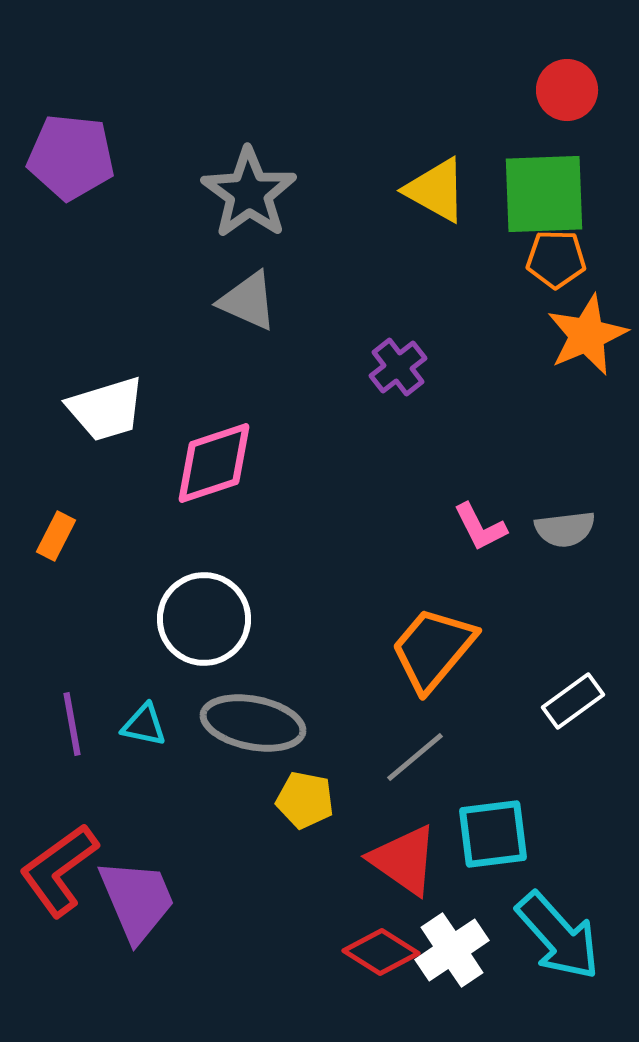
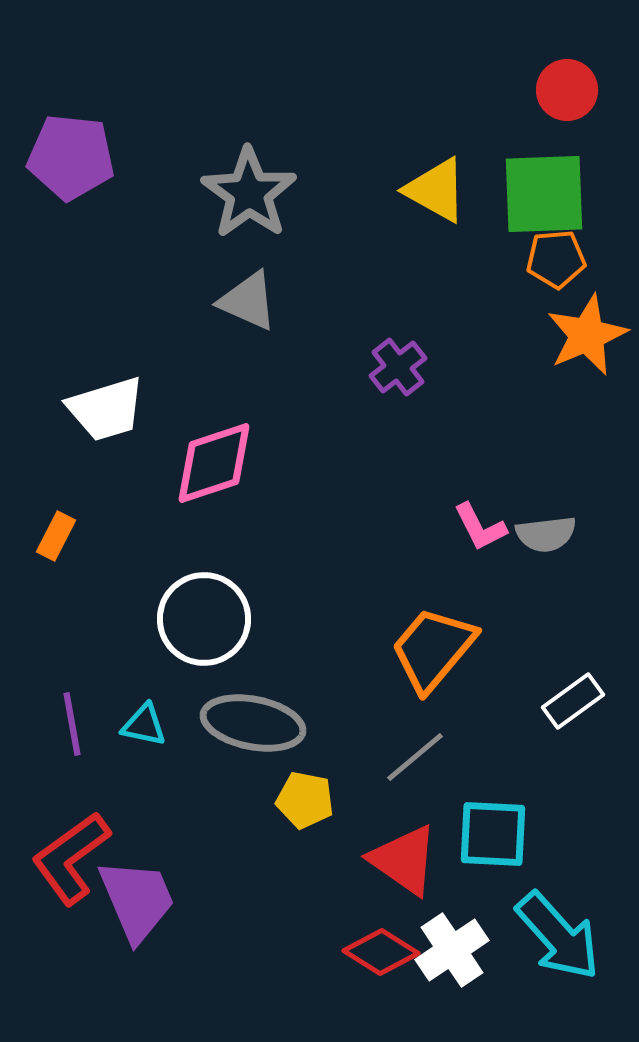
orange pentagon: rotated 6 degrees counterclockwise
gray semicircle: moved 19 px left, 5 px down
cyan square: rotated 10 degrees clockwise
red L-shape: moved 12 px right, 12 px up
